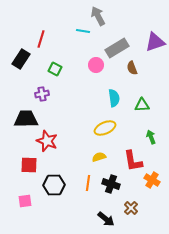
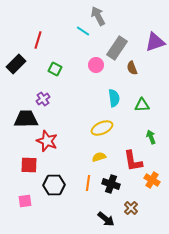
cyan line: rotated 24 degrees clockwise
red line: moved 3 px left, 1 px down
gray rectangle: rotated 25 degrees counterclockwise
black rectangle: moved 5 px left, 5 px down; rotated 12 degrees clockwise
purple cross: moved 1 px right, 5 px down; rotated 24 degrees counterclockwise
yellow ellipse: moved 3 px left
